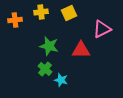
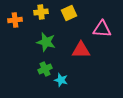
pink triangle: rotated 30 degrees clockwise
green star: moved 3 px left, 4 px up
green cross: rotated 24 degrees clockwise
